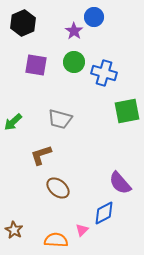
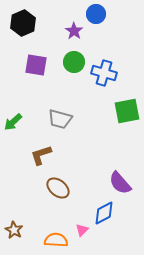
blue circle: moved 2 px right, 3 px up
